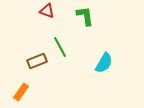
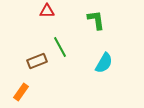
red triangle: rotated 21 degrees counterclockwise
green L-shape: moved 11 px right, 4 px down
